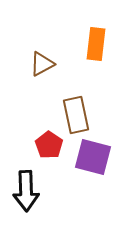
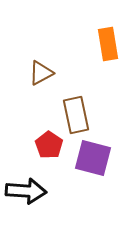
orange rectangle: moved 12 px right; rotated 16 degrees counterclockwise
brown triangle: moved 1 px left, 9 px down
purple square: moved 1 px down
black arrow: rotated 84 degrees counterclockwise
